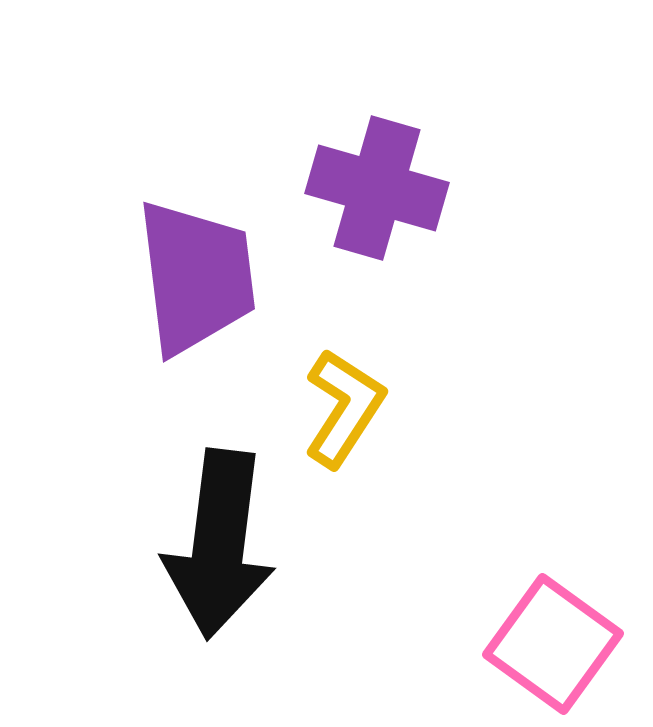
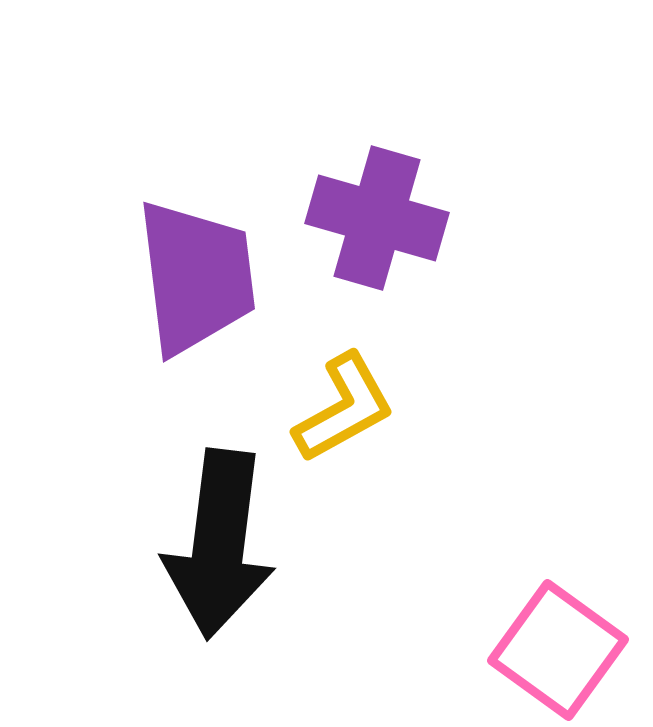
purple cross: moved 30 px down
yellow L-shape: rotated 28 degrees clockwise
pink square: moved 5 px right, 6 px down
